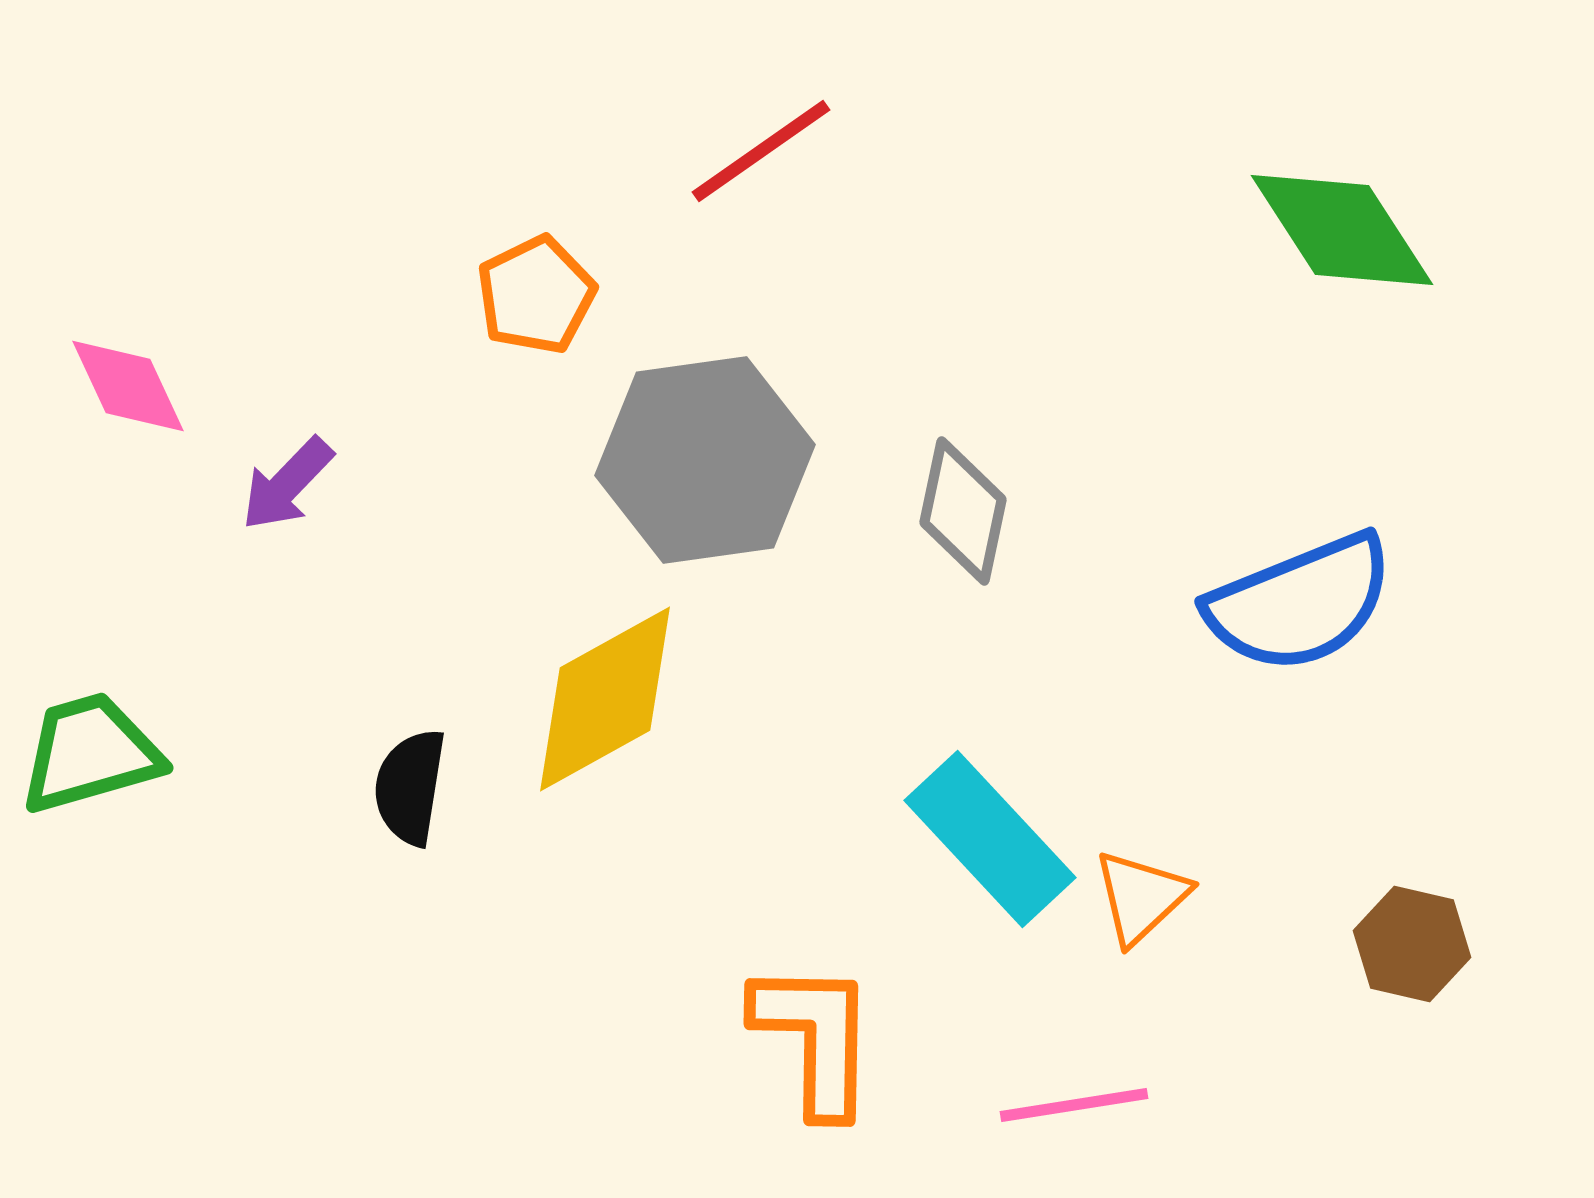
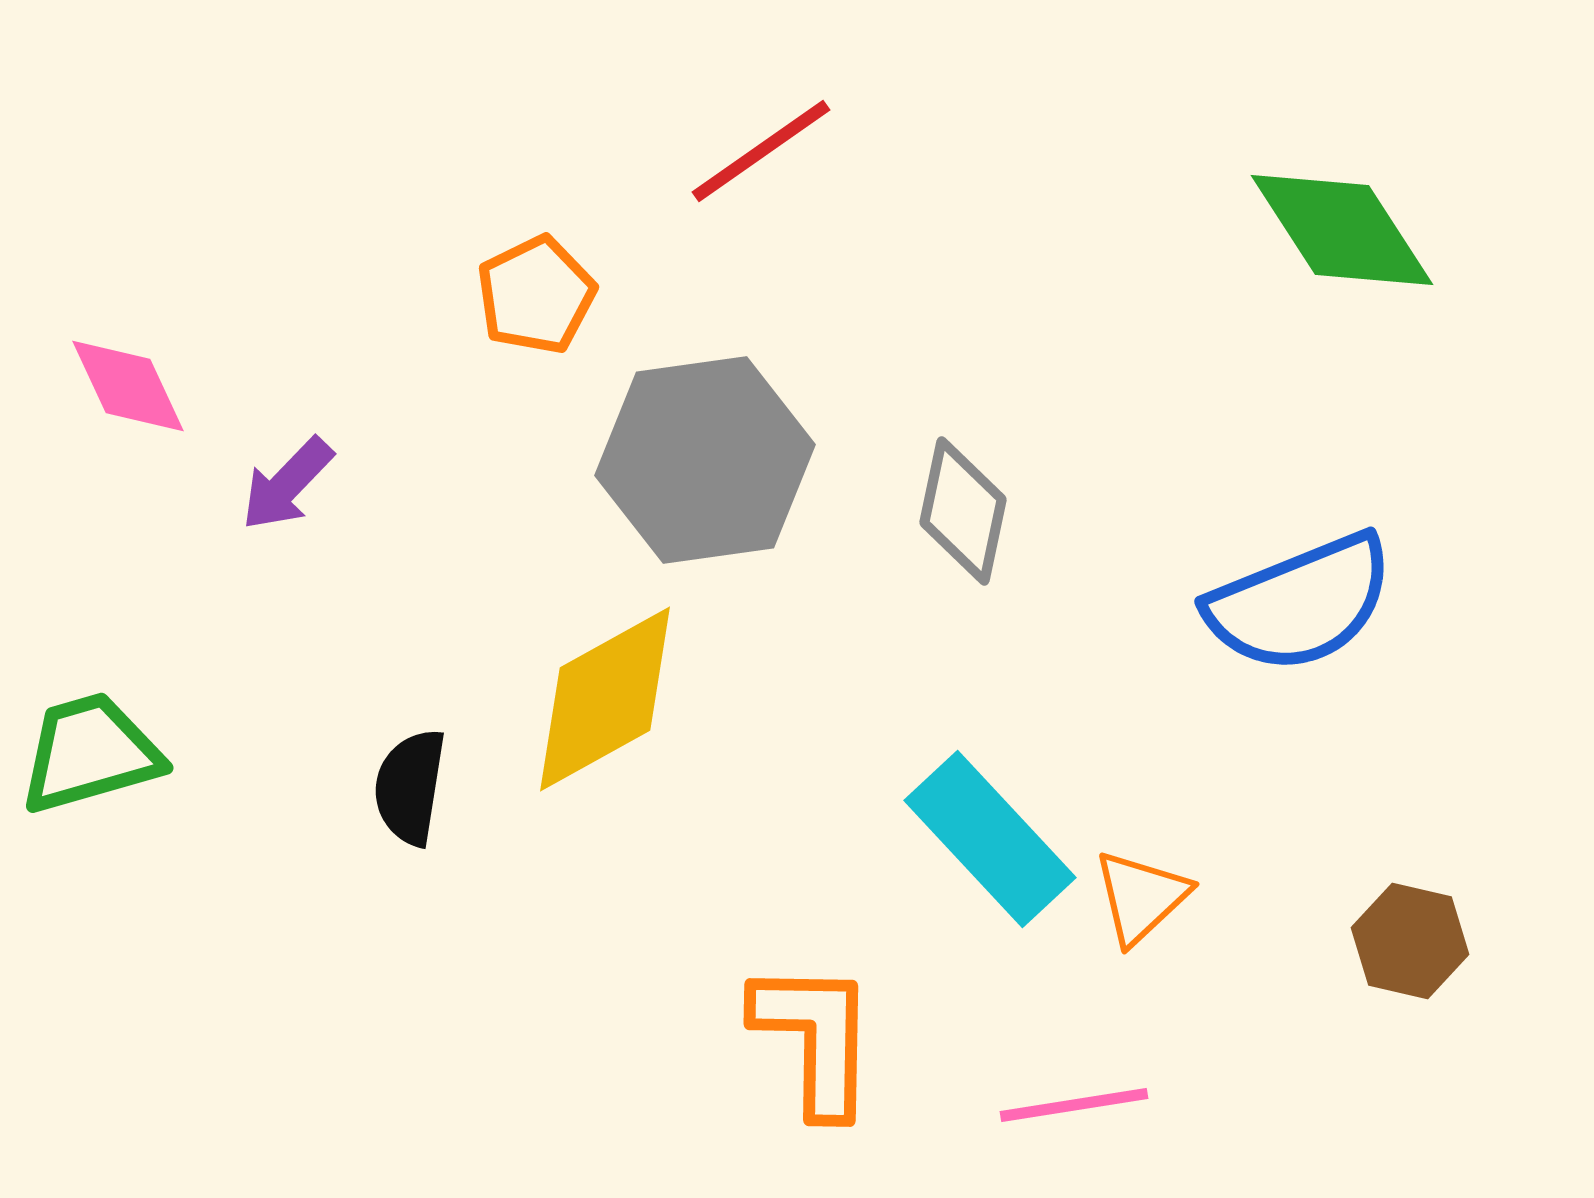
brown hexagon: moved 2 px left, 3 px up
